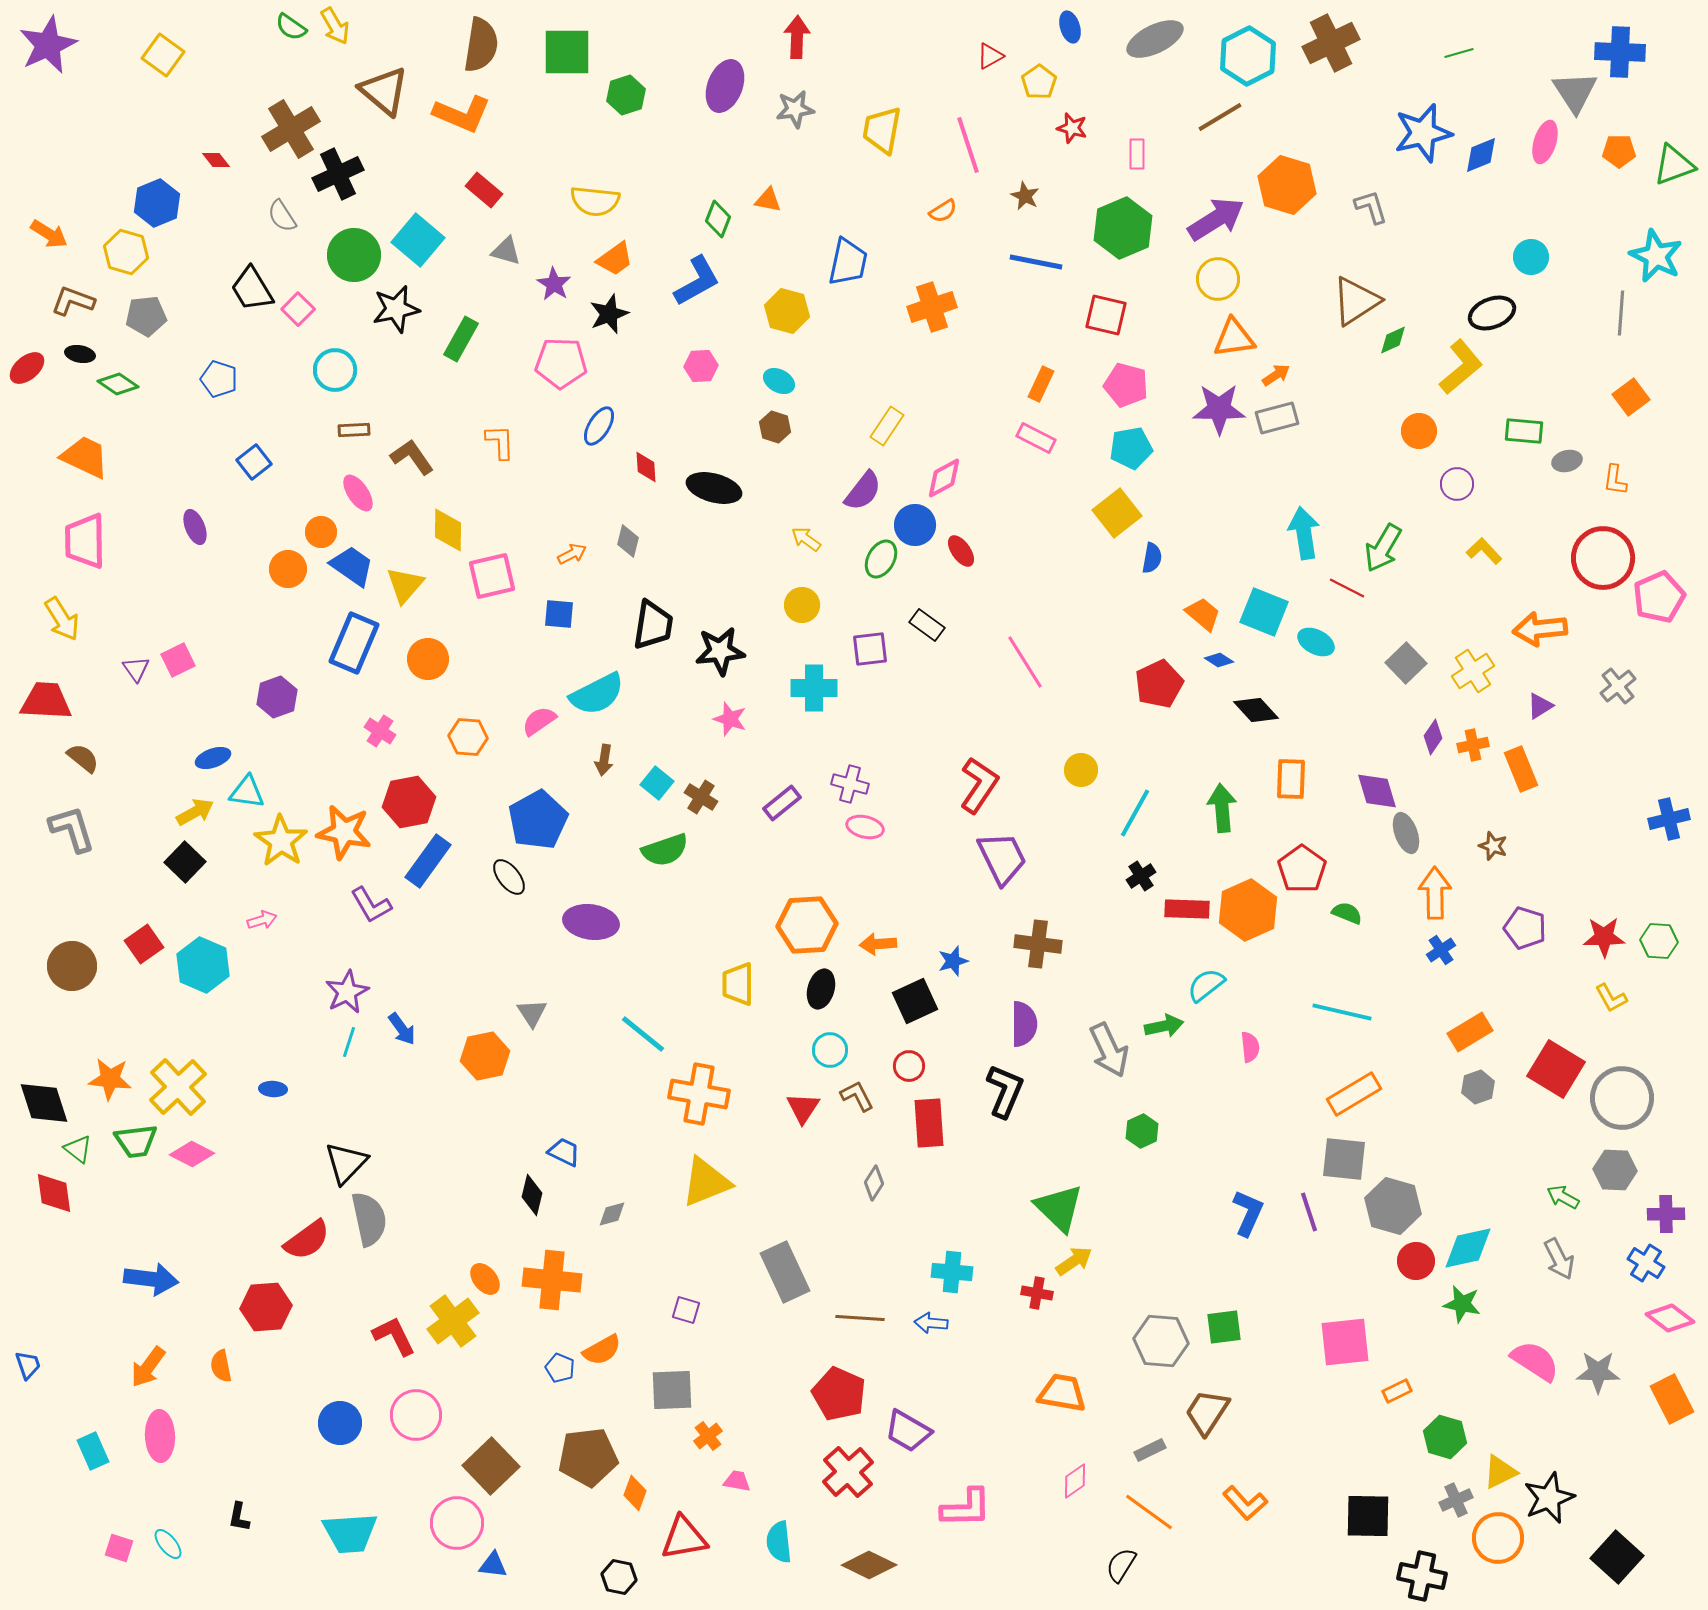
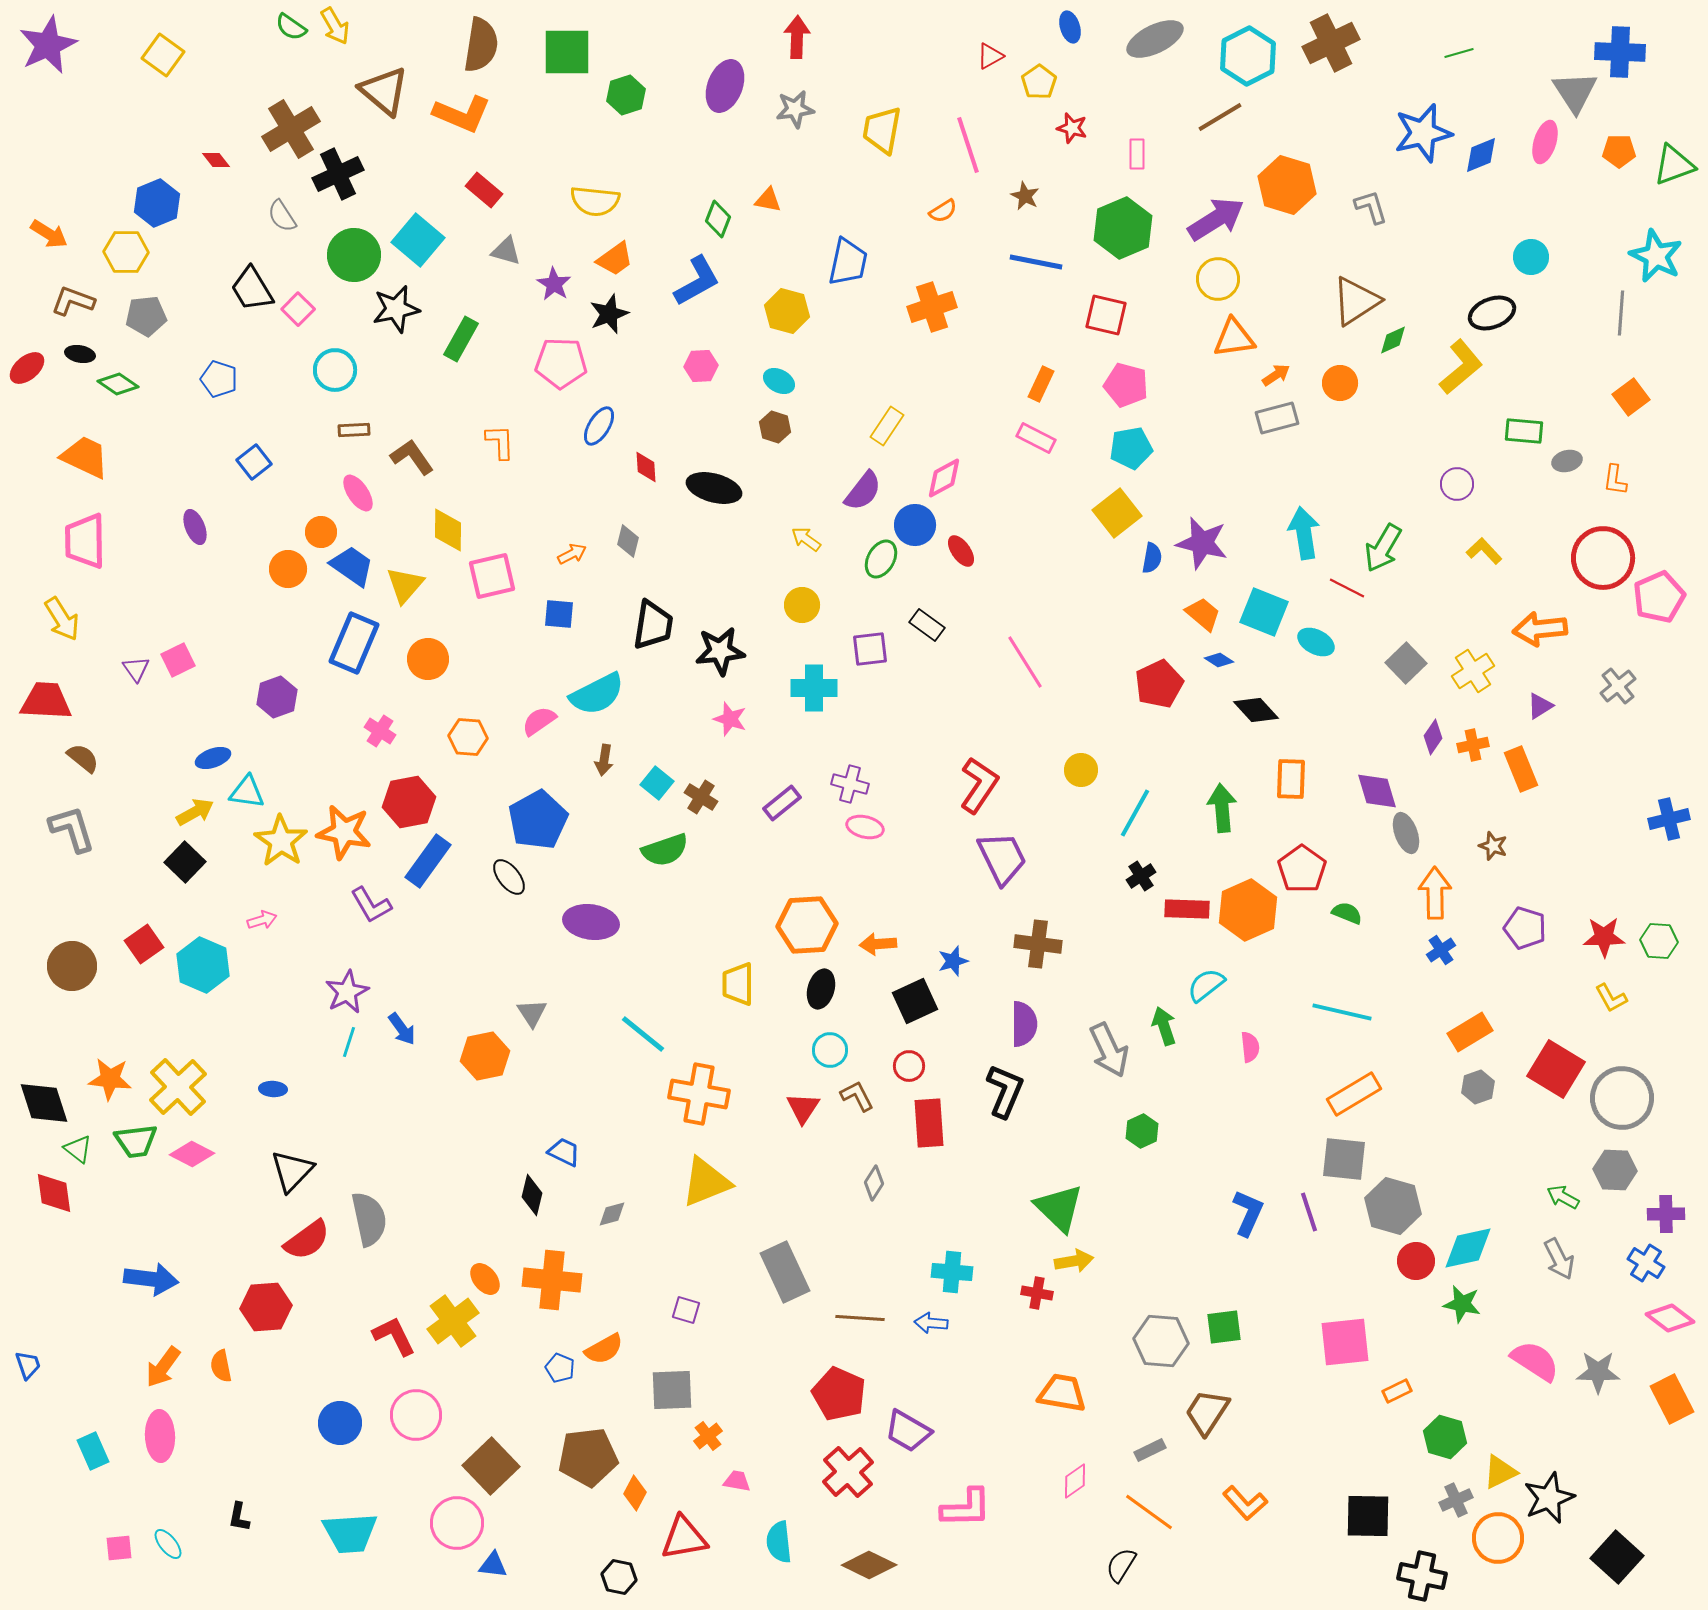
yellow hexagon at (126, 252): rotated 15 degrees counterclockwise
purple star at (1219, 409): moved 17 px left, 134 px down; rotated 14 degrees clockwise
orange circle at (1419, 431): moved 79 px left, 48 px up
green arrow at (1164, 1026): rotated 96 degrees counterclockwise
black triangle at (346, 1163): moved 54 px left, 8 px down
yellow arrow at (1074, 1261): rotated 24 degrees clockwise
orange semicircle at (602, 1350): moved 2 px right, 1 px up
orange arrow at (148, 1367): moved 15 px right
orange diamond at (635, 1493): rotated 8 degrees clockwise
pink square at (119, 1548): rotated 24 degrees counterclockwise
